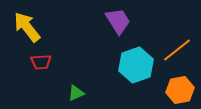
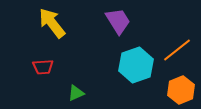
yellow arrow: moved 25 px right, 4 px up
red trapezoid: moved 2 px right, 5 px down
orange hexagon: moved 1 px right; rotated 12 degrees counterclockwise
